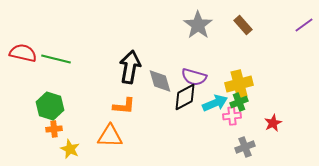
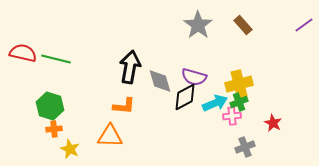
red star: rotated 18 degrees counterclockwise
